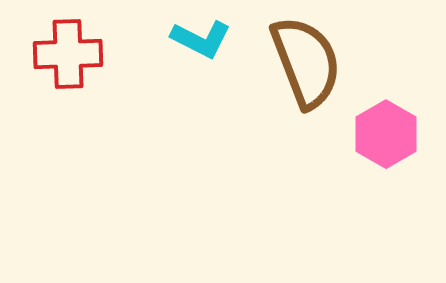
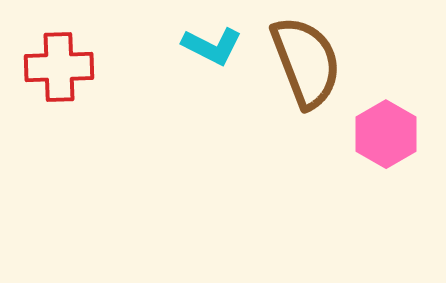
cyan L-shape: moved 11 px right, 7 px down
red cross: moved 9 px left, 13 px down
